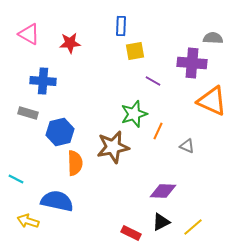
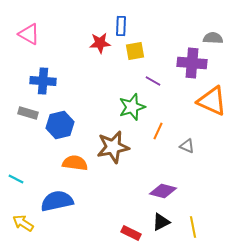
red star: moved 30 px right
green star: moved 2 px left, 7 px up
blue hexagon: moved 7 px up
orange semicircle: rotated 80 degrees counterclockwise
purple diamond: rotated 12 degrees clockwise
blue semicircle: rotated 24 degrees counterclockwise
yellow arrow: moved 5 px left, 2 px down; rotated 15 degrees clockwise
yellow line: rotated 60 degrees counterclockwise
